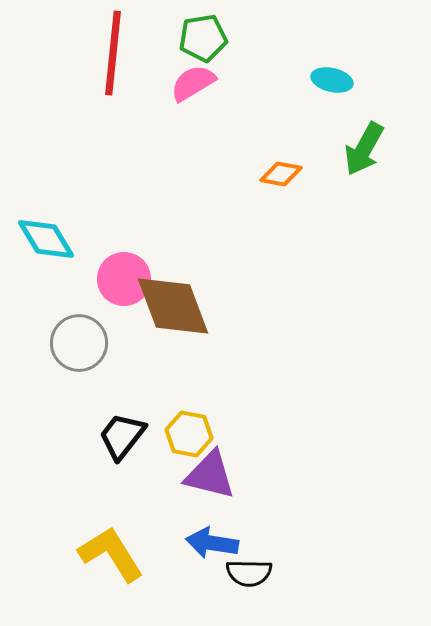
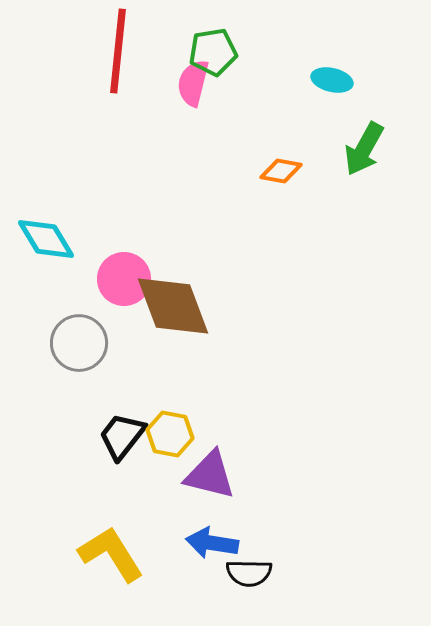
green pentagon: moved 10 px right, 14 px down
red line: moved 5 px right, 2 px up
pink semicircle: rotated 45 degrees counterclockwise
orange diamond: moved 3 px up
yellow hexagon: moved 19 px left
